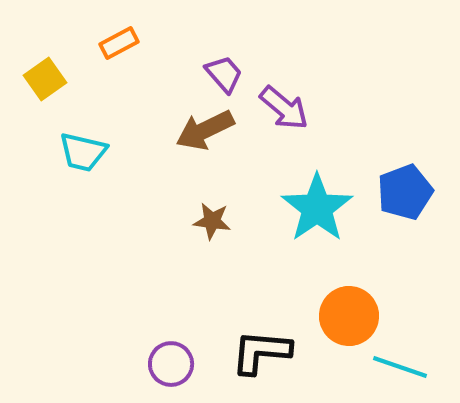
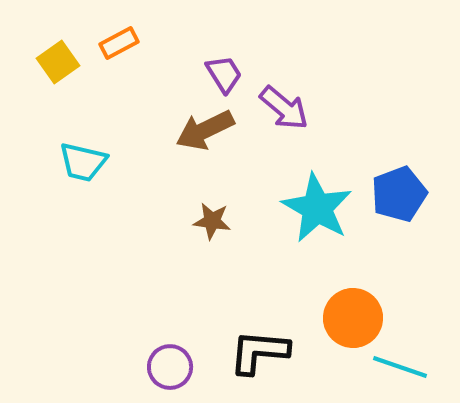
purple trapezoid: rotated 9 degrees clockwise
yellow square: moved 13 px right, 17 px up
cyan trapezoid: moved 10 px down
blue pentagon: moved 6 px left, 2 px down
cyan star: rotated 8 degrees counterclockwise
orange circle: moved 4 px right, 2 px down
black L-shape: moved 2 px left
purple circle: moved 1 px left, 3 px down
